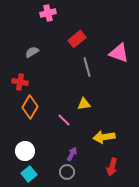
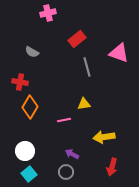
gray semicircle: rotated 120 degrees counterclockwise
pink line: rotated 56 degrees counterclockwise
purple arrow: rotated 88 degrees counterclockwise
gray circle: moved 1 px left
